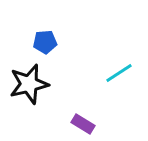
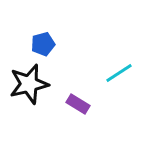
blue pentagon: moved 2 px left, 2 px down; rotated 10 degrees counterclockwise
purple rectangle: moved 5 px left, 20 px up
